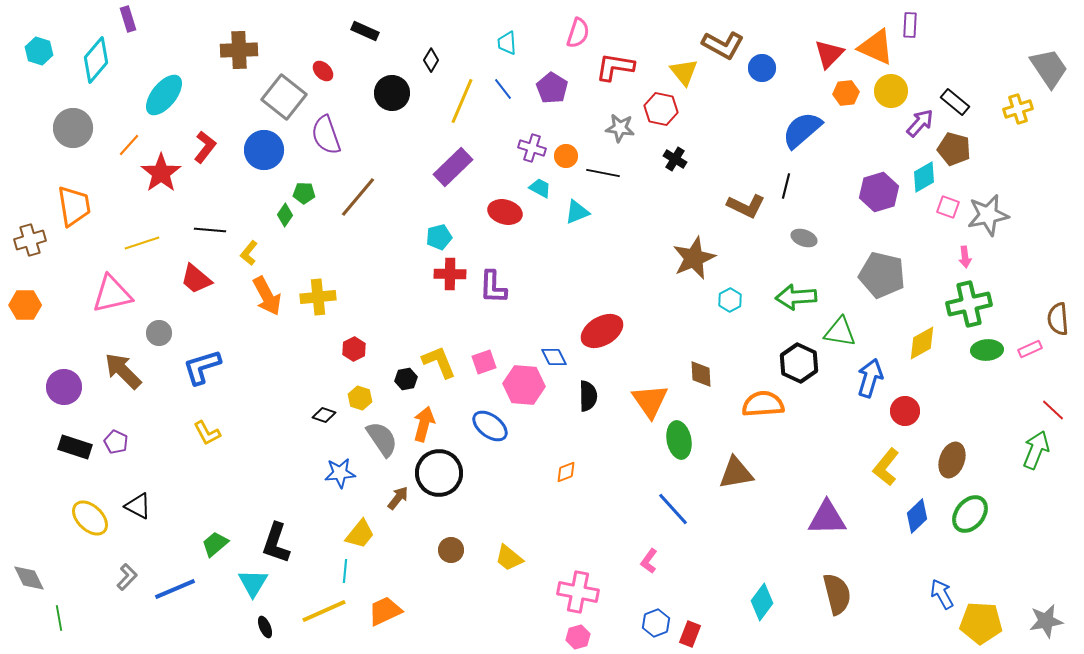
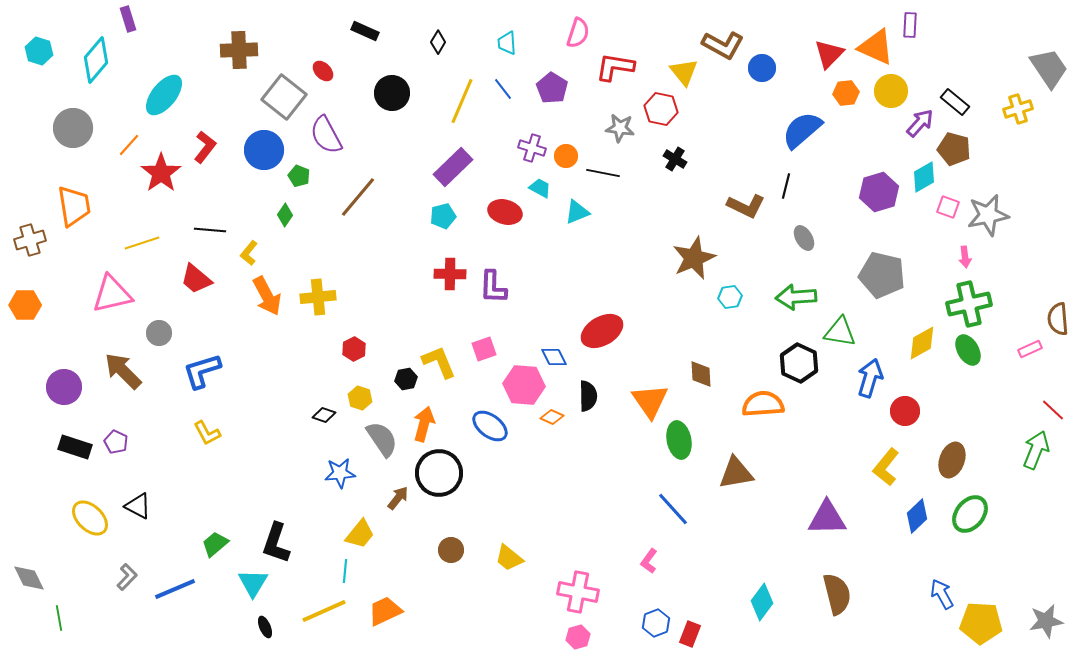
black diamond at (431, 60): moved 7 px right, 18 px up
purple semicircle at (326, 135): rotated 9 degrees counterclockwise
green pentagon at (304, 193): moved 5 px left, 17 px up; rotated 20 degrees clockwise
cyan pentagon at (439, 237): moved 4 px right, 21 px up
gray ellipse at (804, 238): rotated 40 degrees clockwise
cyan hexagon at (730, 300): moved 3 px up; rotated 20 degrees clockwise
green ellipse at (987, 350): moved 19 px left; rotated 64 degrees clockwise
pink square at (484, 362): moved 13 px up
blue L-shape at (202, 367): moved 4 px down
orange diamond at (566, 472): moved 14 px left, 55 px up; rotated 45 degrees clockwise
